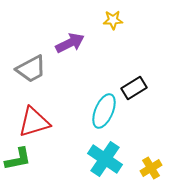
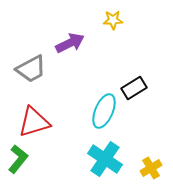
green L-shape: rotated 40 degrees counterclockwise
